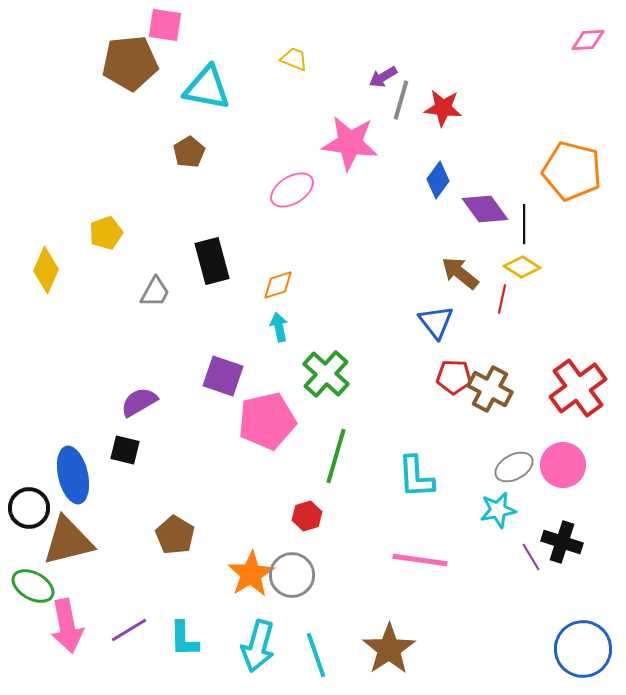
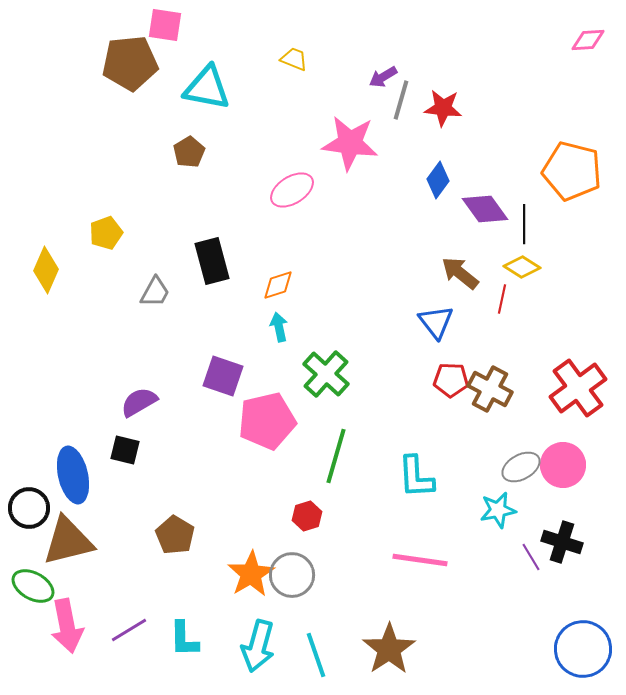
red pentagon at (454, 377): moved 3 px left, 3 px down
gray ellipse at (514, 467): moved 7 px right
